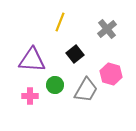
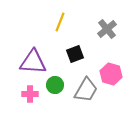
black square: rotated 18 degrees clockwise
purple triangle: moved 1 px right, 2 px down
pink cross: moved 2 px up
